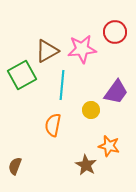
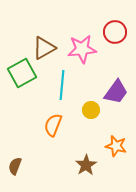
brown triangle: moved 3 px left, 3 px up
green square: moved 2 px up
orange semicircle: rotated 10 degrees clockwise
orange star: moved 7 px right
brown star: rotated 10 degrees clockwise
